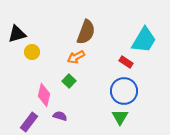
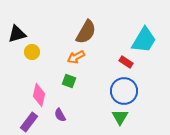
brown semicircle: rotated 10 degrees clockwise
green square: rotated 24 degrees counterclockwise
pink diamond: moved 5 px left
purple semicircle: moved 1 px up; rotated 136 degrees counterclockwise
